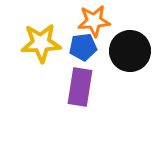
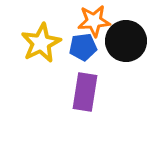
yellow star: rotated 24 degrees counterclockwise
black circle: moved 4 px left, 10 px up
purple rectangle: moved 5 px right, 5 px down
